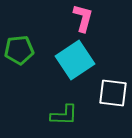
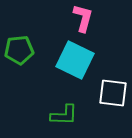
cyan square: rotated 30 degrees counterclockwise
